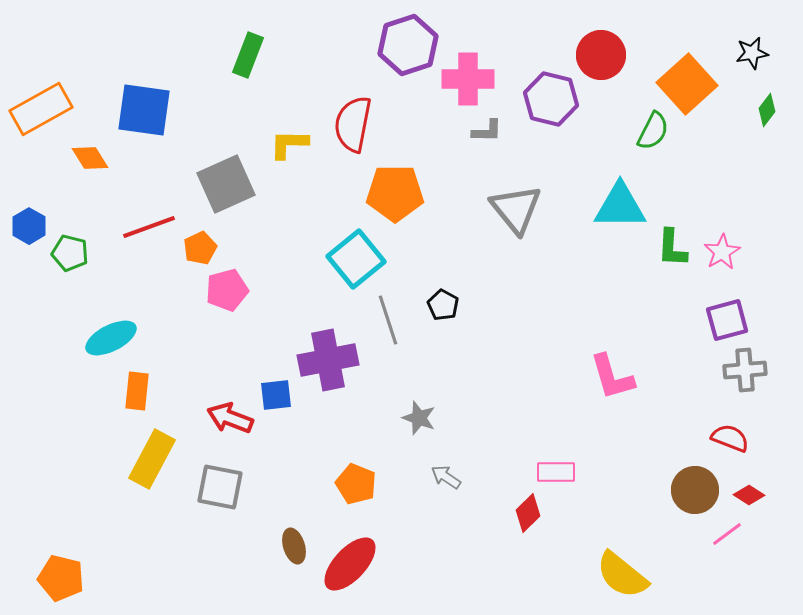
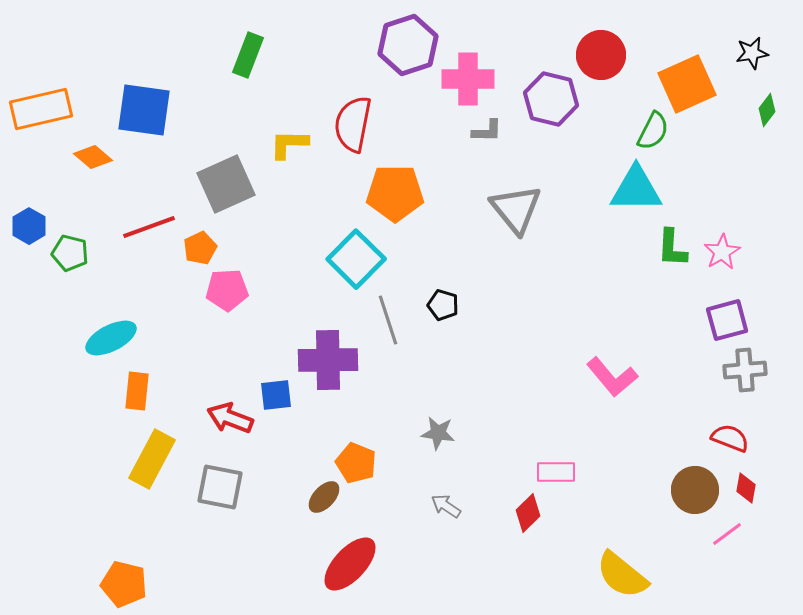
orange square at (687, 84): rotated 18 degrees clockwise
orange rectangle at (41, 109): rotated 16 degrees clockwise
orange diamond at (90, 158): moved 3 px right, 1 px up; rotated 18 degrees counterclockwise
cyan triangle at (620, 206): moved 16 px right, 17 px up
cyan square at (356, 259): rotated 6 degrees counterclockwise
pink pentagon at (227, 290): rotated 12 degrees clockwise
black pentagon at (443, 305): rotated 12 degrees counterclockwise
purple cross at (328, 360): rotated 10 degrees clockwise
pink L-shape at (612, 377): rotated 24 degrees counterclockwise
gray star at (419, 418): moved 19 px right, 15 px down; rotated 12 degrees counterclockwise
gray arrow at (446, 477): moved 29 px down
orange pentagon at (356, 484): moved 21 px up
red diamond at (749, 495): moved 3 px left, 7 px up; rotated 68 degrees clockwise
brown ellipse at (294, 546): moved 30 px right, 49 px up; rotated 60 degrees clockwise
orange pentagon at (61, 578): moved 63 px right, 6 px down
